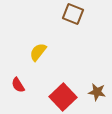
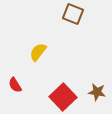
red semicircle: moved 3 px left
